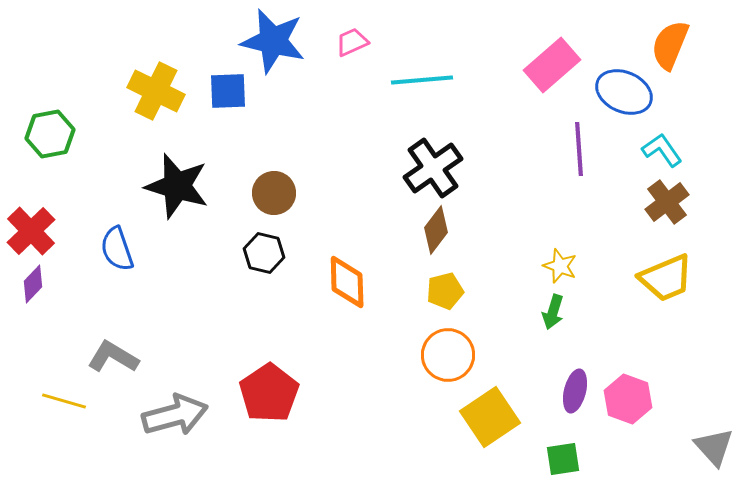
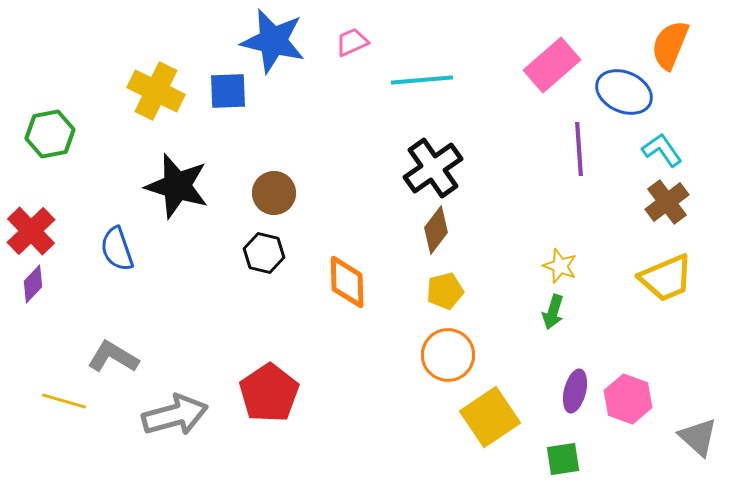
gray triangle: moved 16 px left, 10 px up; rotated 6 degrees counterclockwise
